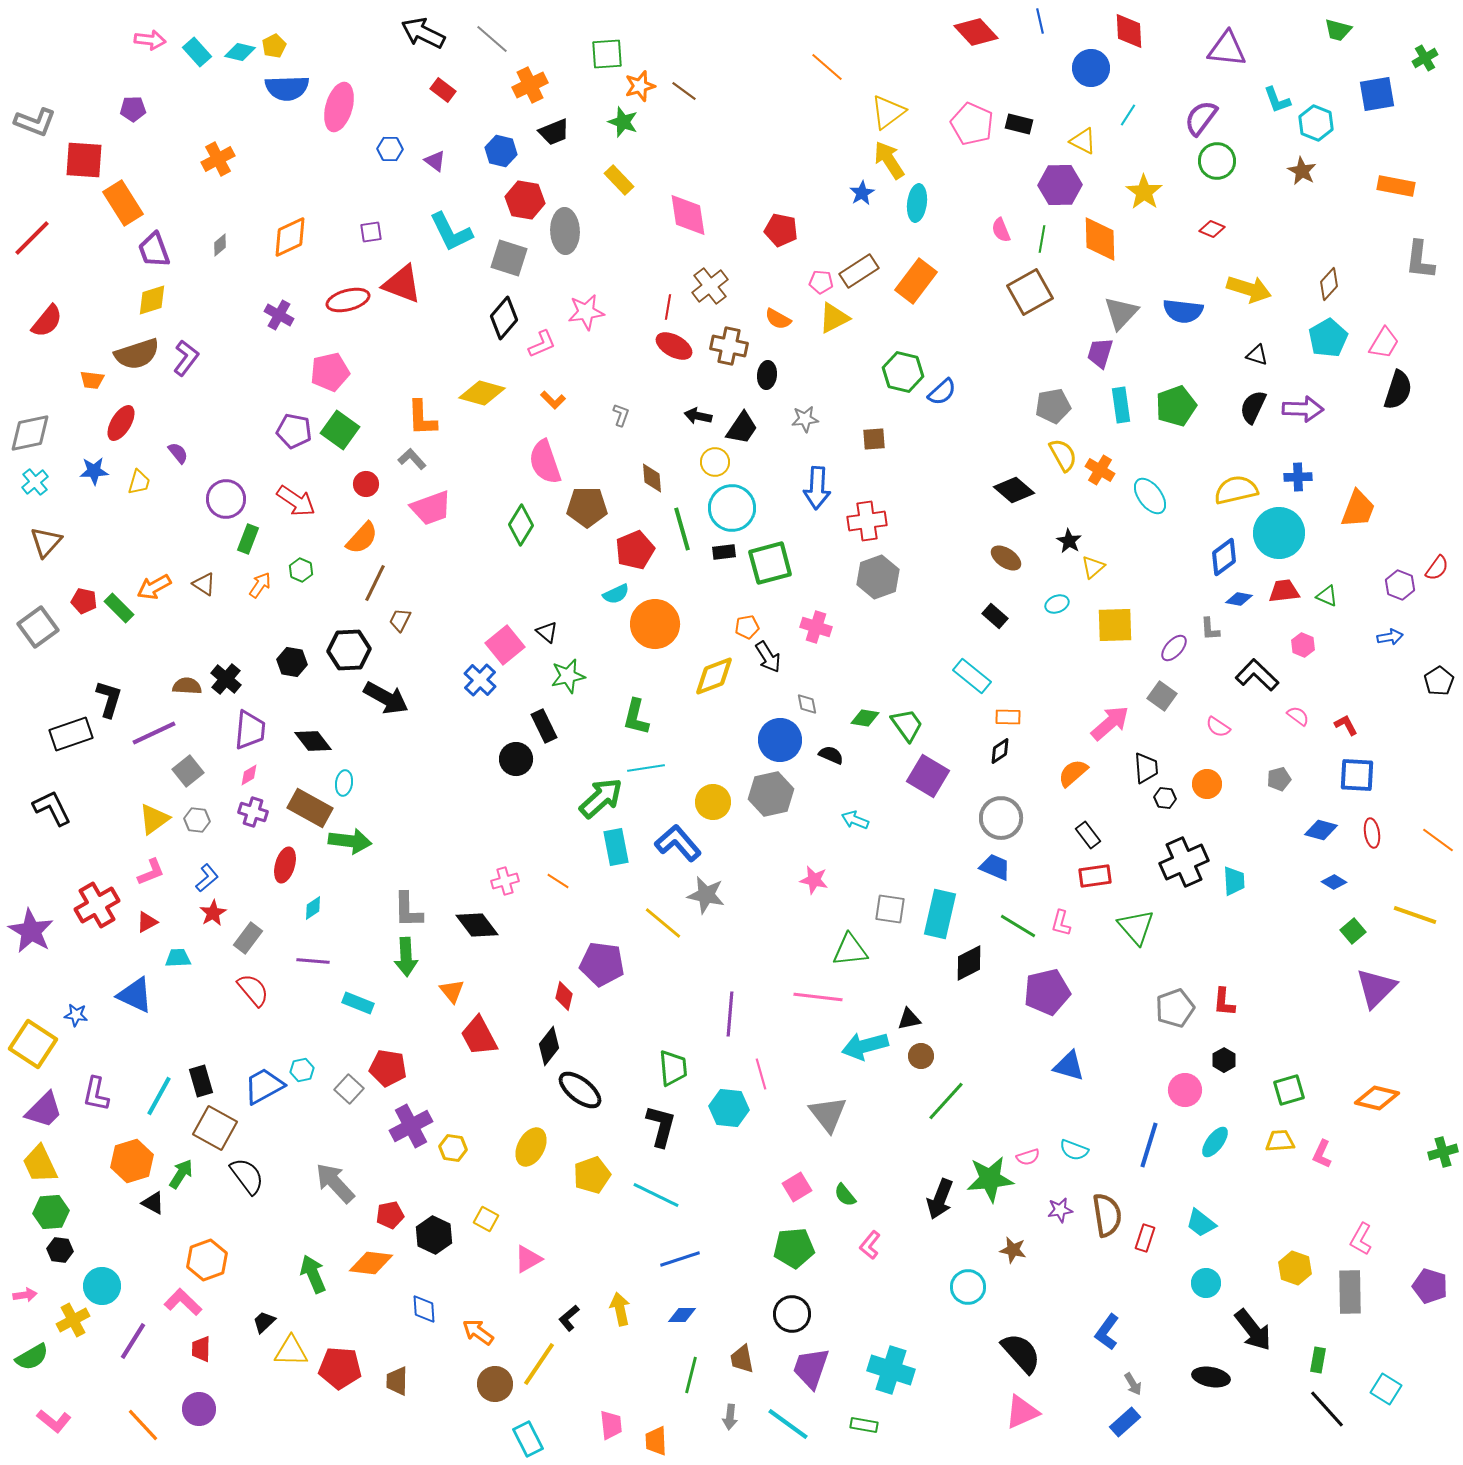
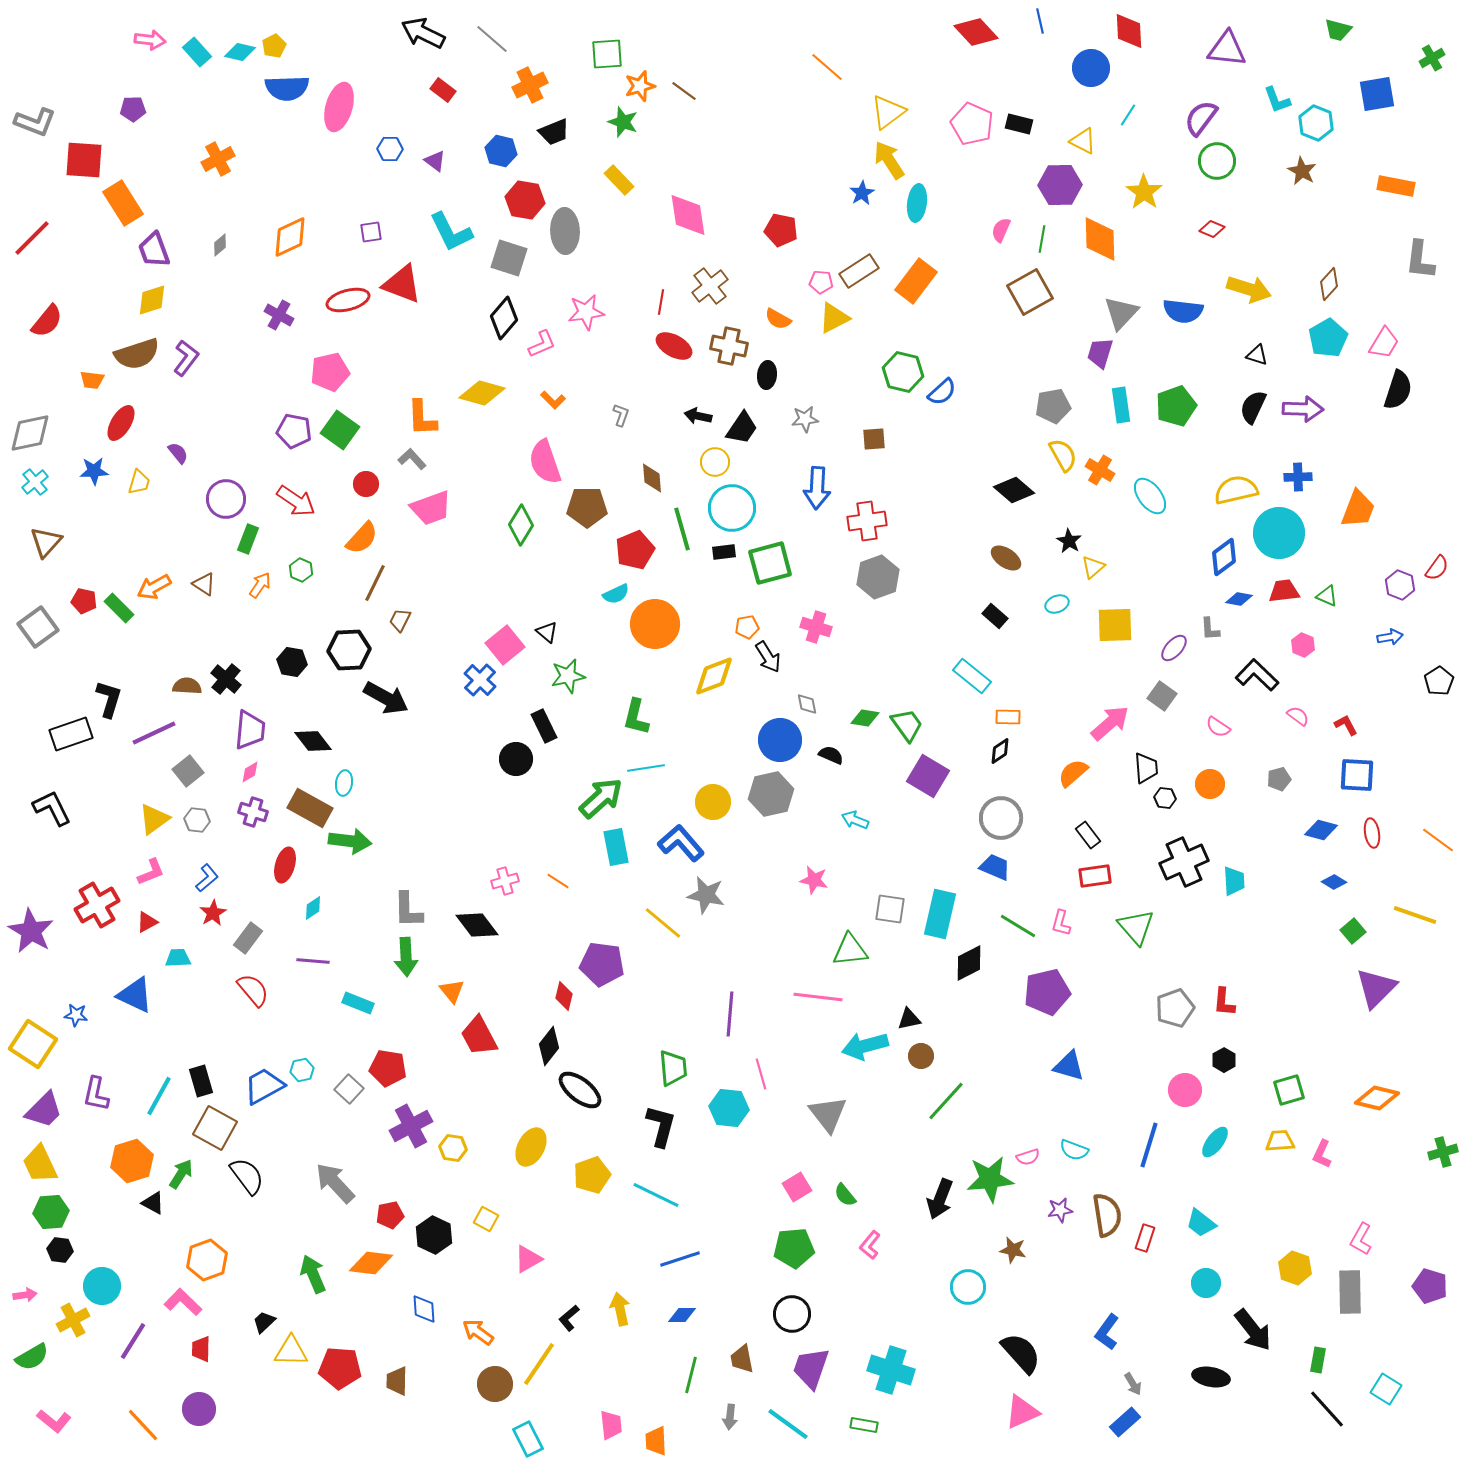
green cross at (1425, 58): moved 7 px right
pink semicircle at (1001, 230): rotated 45 degrees clockwise
red line at (668, 307): moved 7 px left, 5 px up
pink diamond at (249, 775): moved 1 px right, 3 px up
orange circle at (1207, 784): moved 3 px right
blue L-shape at (678, 843): moved 3 px right
